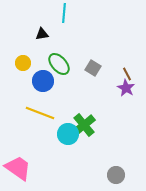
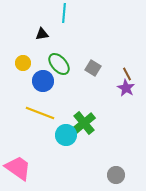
green cross: moved 2 px up
cyan circle: moved 2 px left, 1 px down
